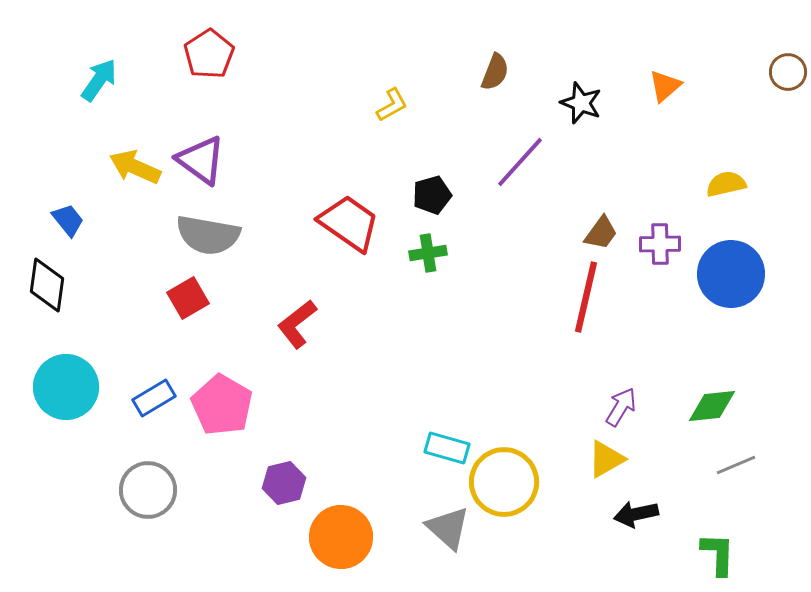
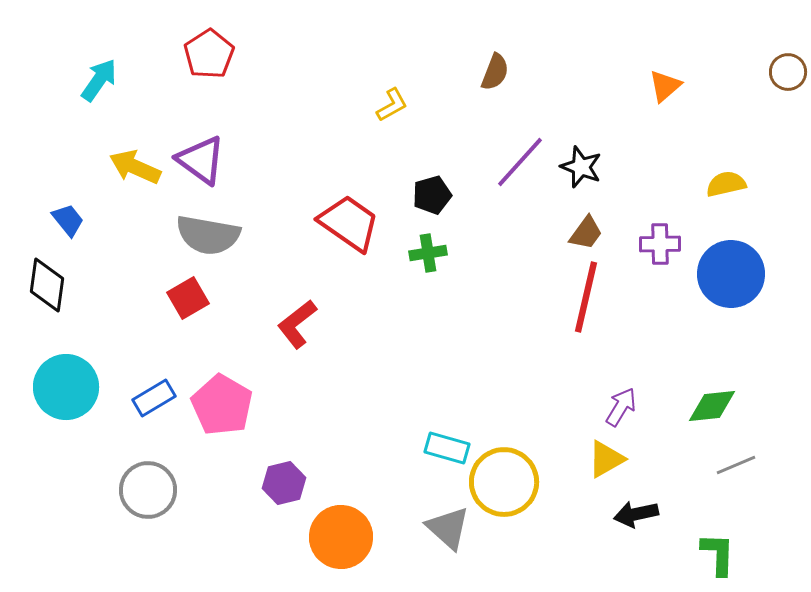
black star: moved 64 px down
brown trapezoid: moved 15 px left
